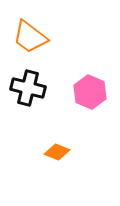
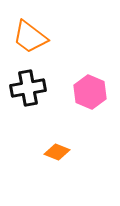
black cross: rotated 24 degrees counterclockwise
